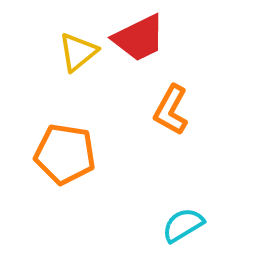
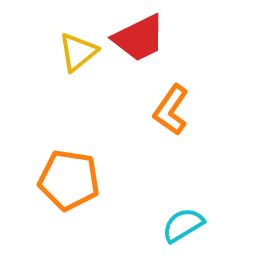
orange L-shape: rotated 6 degrees clockwise
orange pentagon: moved 4 px right, 26 px down
